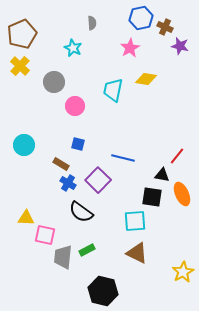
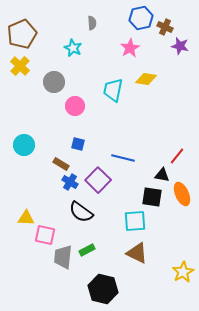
blue cross: moved 2 px right, 1 px up
black hexagon: moved 2 px up
